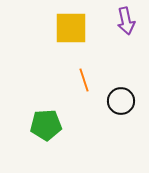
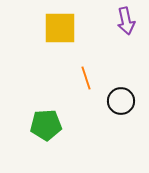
yellow square: moved 11 px left
orange line: moved 2 px right, 2 px up
